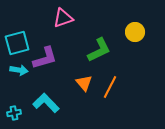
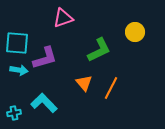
cyan square: rotated 20 degrees clockwise
orange line: moved 1 px right, 1 px down
cyan L-shape: moved 2 px left
